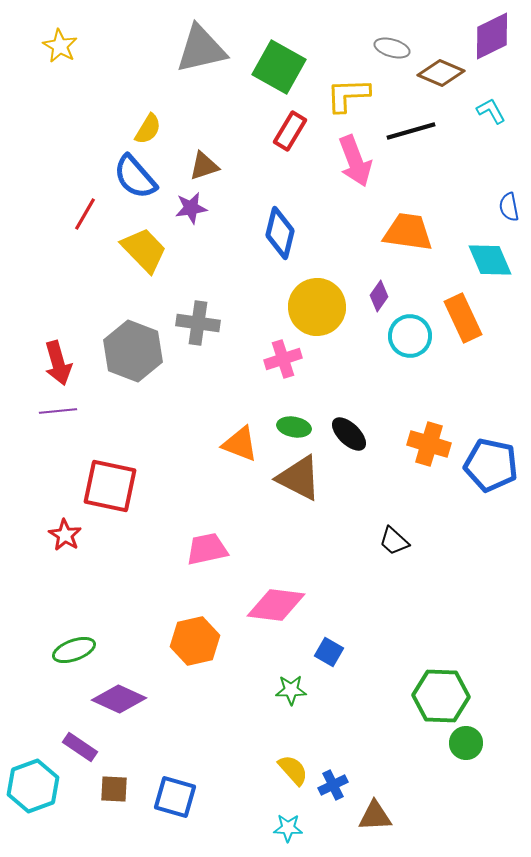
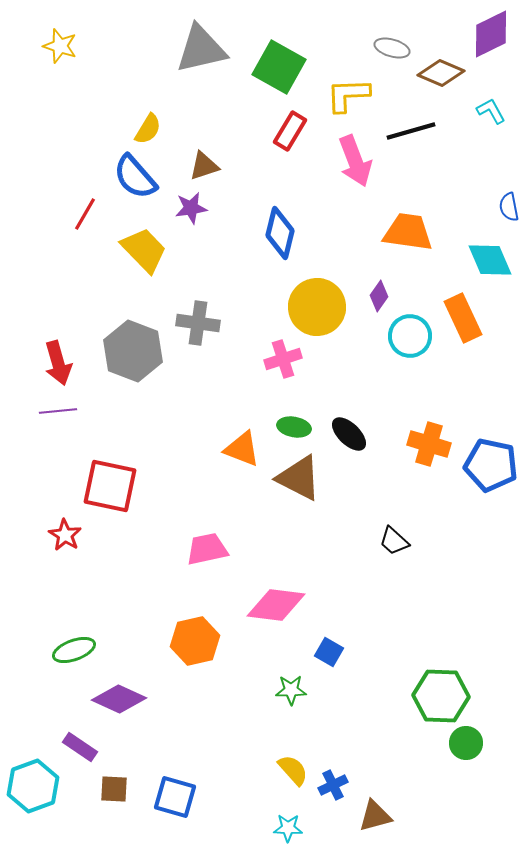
purple diamond at (492, 36): moved 1 px left, 2 px up
yellow star at (60, 46): rotated 12 degrees counterclockwise
orange triangle at (240, 444): moved 2 px right, 5 px down
brown triangle at (375, 816): rotated 12 degrees counterclockwise
